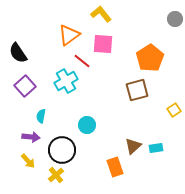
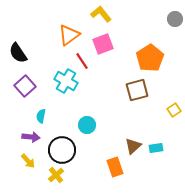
pink square: rotated 25 degrees counterclockwise
red line: rotated 18 degrees clockwise
cyan cross: rotated 30 degrees counterclockwise
